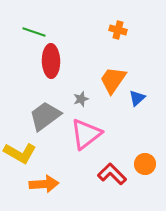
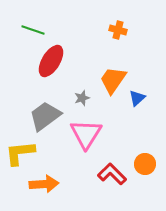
green line: moved 1 px left, 2 px up
red ellipse: rotated 32 degrees clockwise
gray star: moved 1 px right, 1 px up
pink triangle: rotated 20 degrees counterclockwise
yellow L-shape: rotated 144 degrees clockwise
